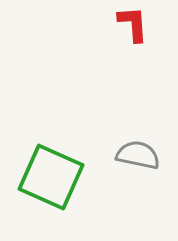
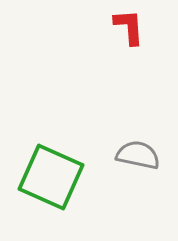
red L-shape: moved 4 px left, 3 px down
